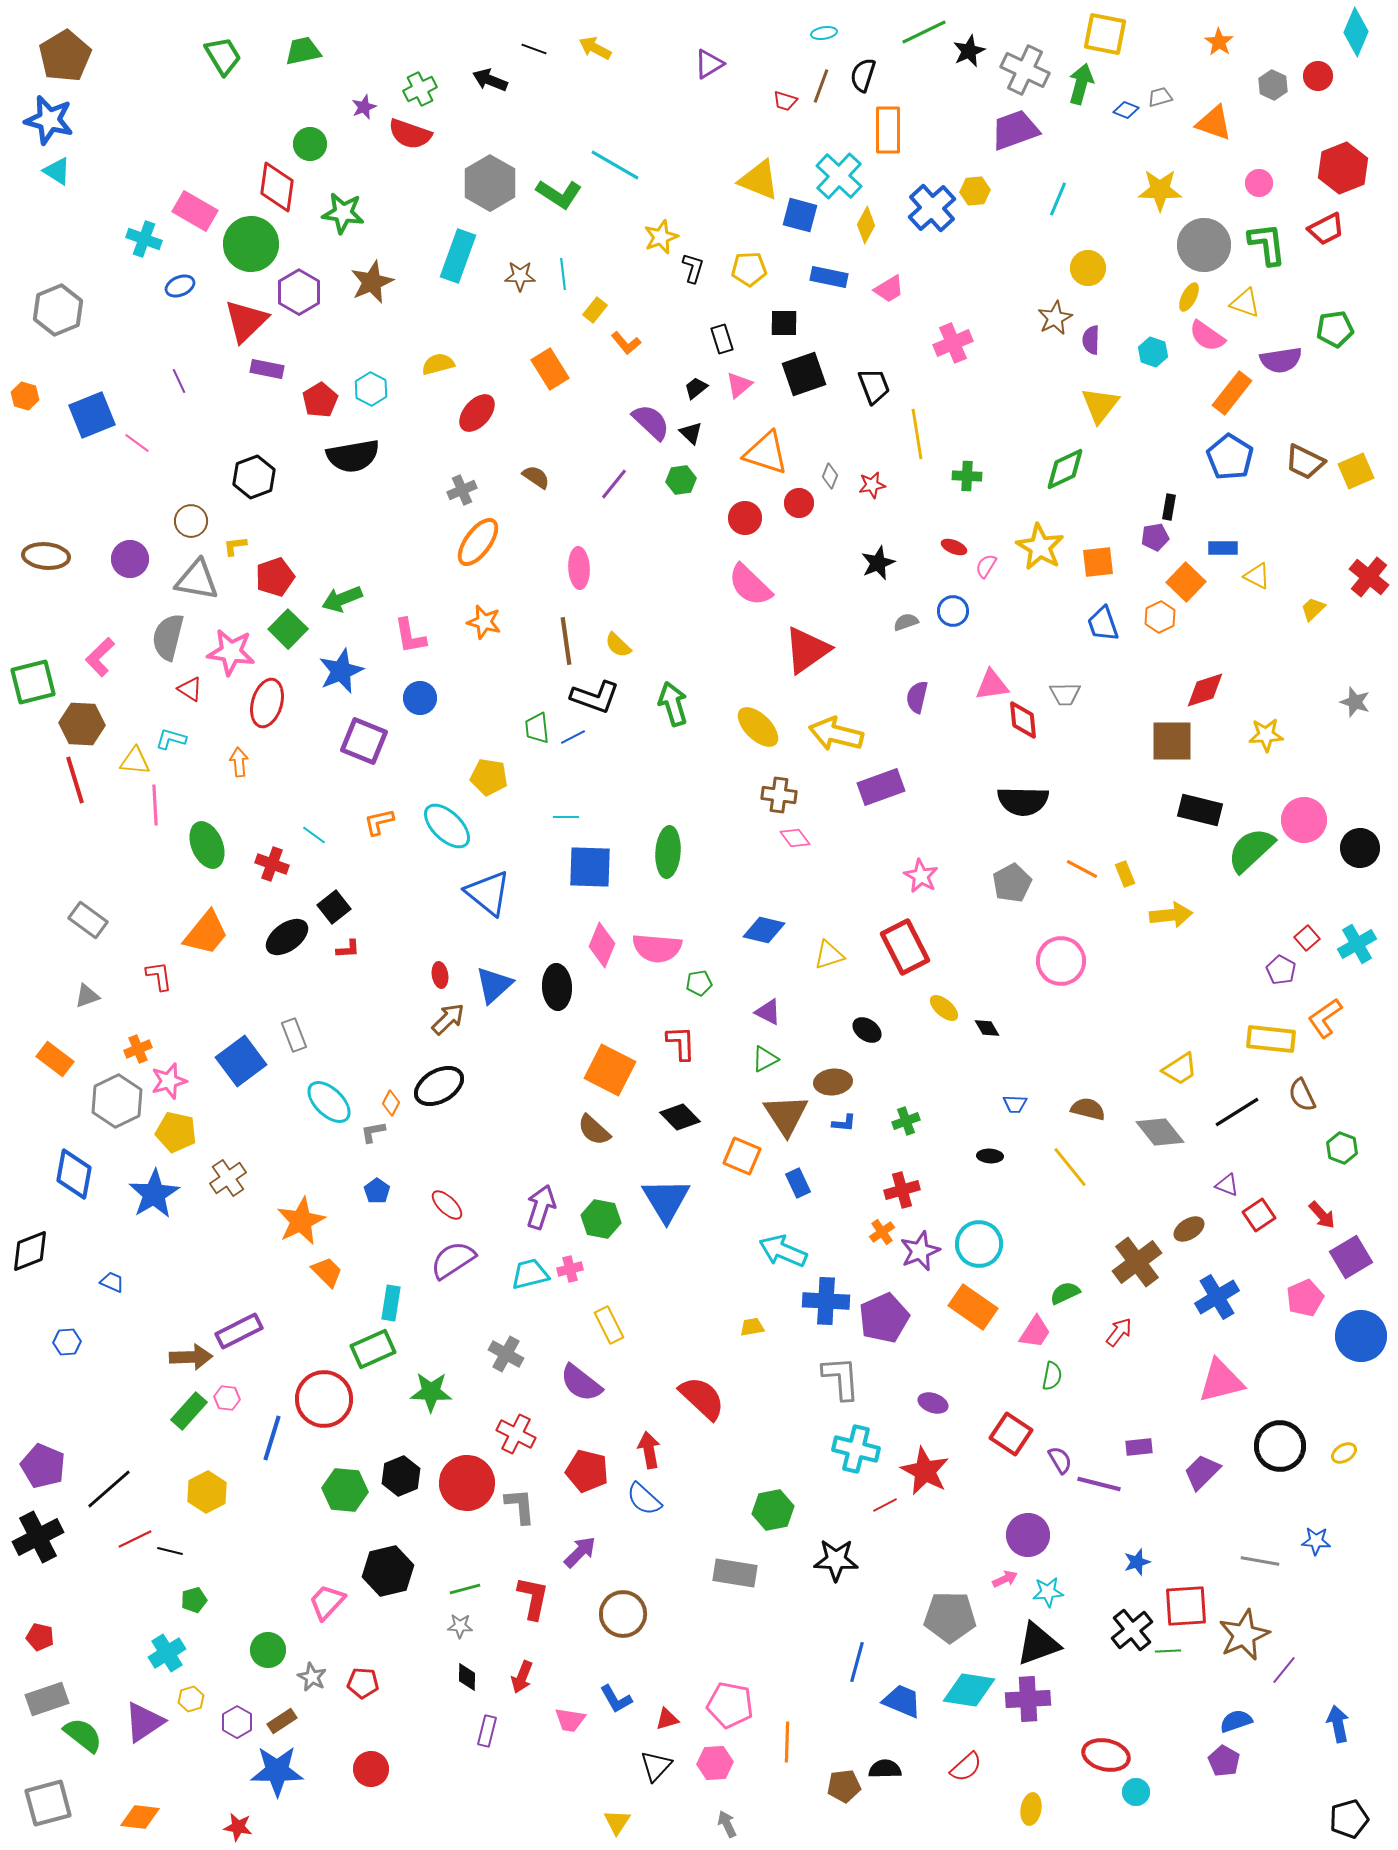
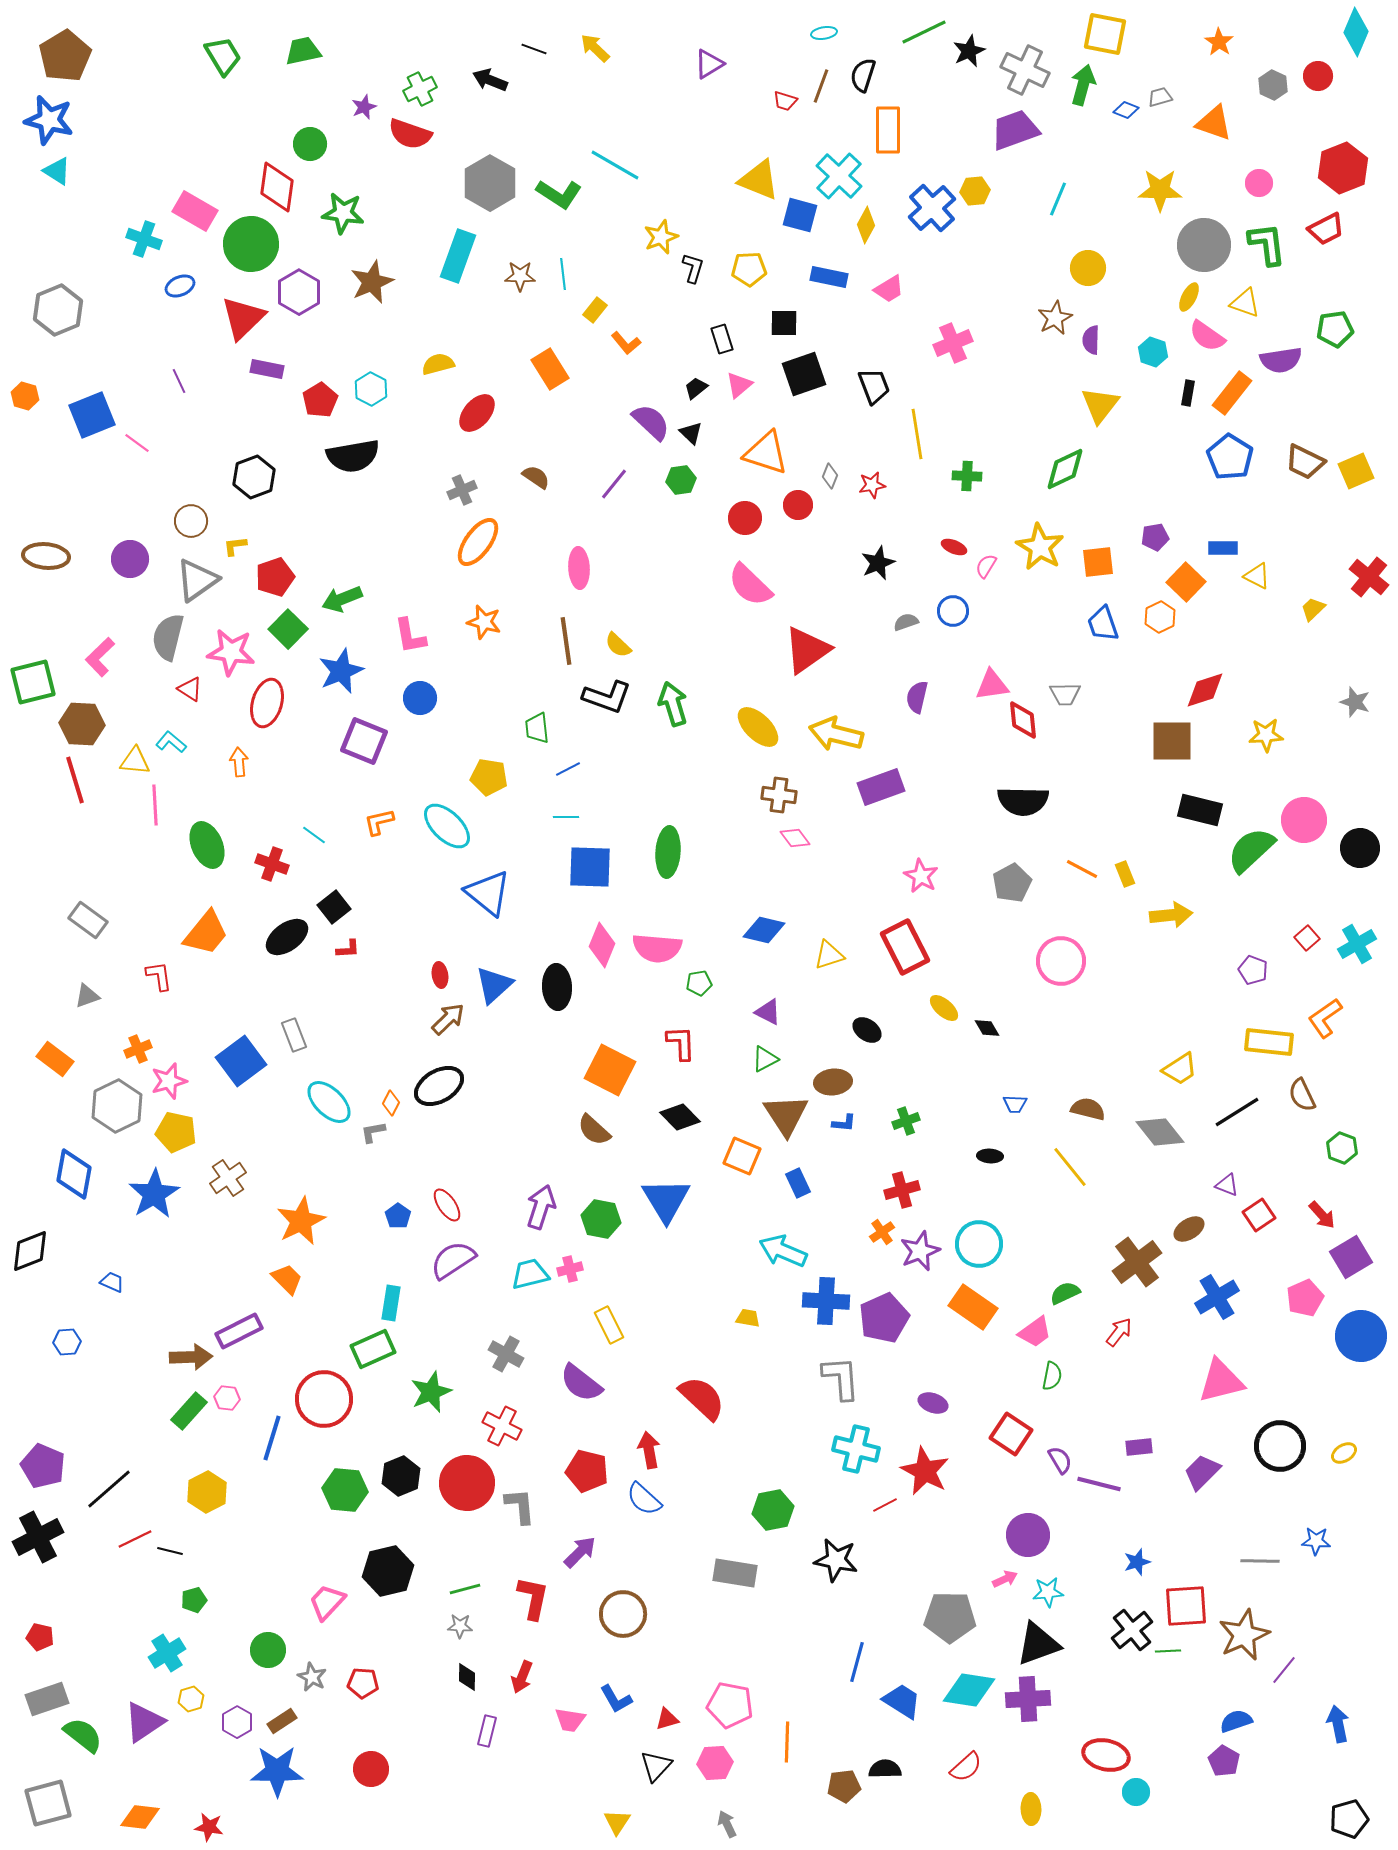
yellow arrow at (595, 48): rotated 16 degrees clockwise
green arrow at (1081, 84): moved 2 px right, 1 px down
red triangle at (246, 321): moved 3 px left, 3 px up
red circle at (799, 503): moved 1 px left, 2 px down
black rectangle at (1169, 507): moved 19 px right, 114 px up
gray triangle at (197, 580): rotated 45 degrees counterclockwise
black L-shape at (595, 697): moved 12 px right
blue line at (573, 737): moved 5 px left, 32 px down
cyan L-shape at (171, 739): moved 3 px down; rotated 24 degrees clockwise
purple pentagon at (1281, 970): moved 28 px left; rotated 8 degrees counterclockwise
yellow rectangle at (1271, 1039): moved 2 px left, 3 px down
gray hexagon at (117, 1101): moved 5 px down
blue pentagon at (377, 1191): moved 21 px right, 25 px down
red ellipse at (447, 1205): rotated 12 degrees clockwise
orange trapezoid at (327, 1272): moved 40 px left, 7 px down
yellow trapezoid at (752, 1327): moved 4 px left, 9 px up; rotated 20 degrees clockwise
pink trapezoid at (1035, 1332): rotated 21 degrees clockwise
green star at (431, 1392): rotated 24 degrees counterclockwise
red cross at (516, 1434): moved 14 px left, 8 px up
black star at (836, 1560): rotated 9 degrees clockwise
gray line at (1260, 1561): rotated 9 degrees counterclockwise
blue trapezoid at (902, 1701): rotated 9 degrees clockwise
yellow ellipse at (1031, 1809): rotated 12 degrees counterclockwise
red star at (238, 1827): moved 29 px left
